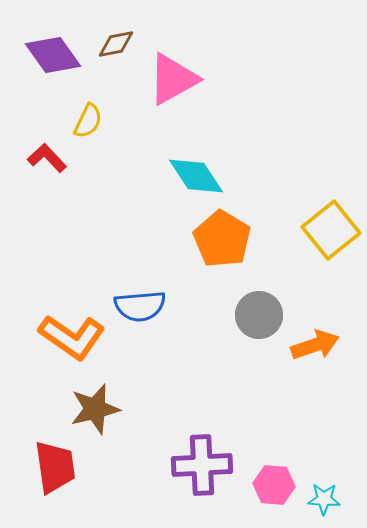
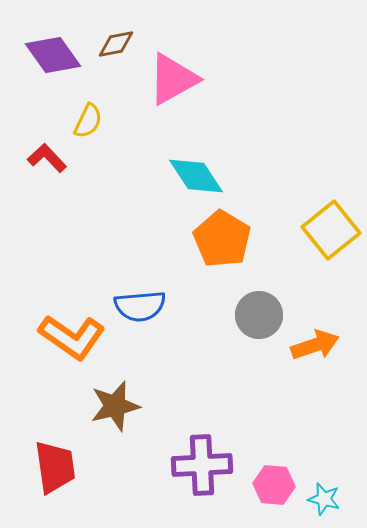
brown star: moved 20 px right, 3 px up
cyan star: rotated 12 degrees clockwise
